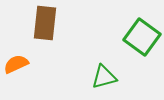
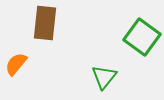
orange semicircle: rotated 25 degrees counterclockwise
green triangle: rotated 36 degrees counterclockwise
